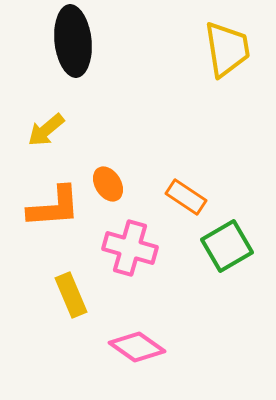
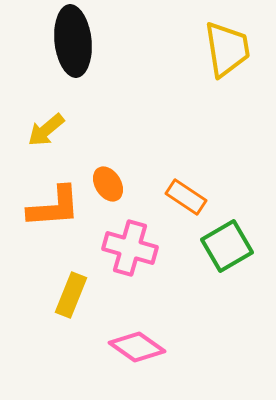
yellow rectangle: rotated 45 degrees clockwise
